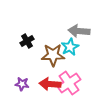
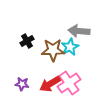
brown star: moved 5 px up
red arrow: rotated 35 degrees counterclockwise
